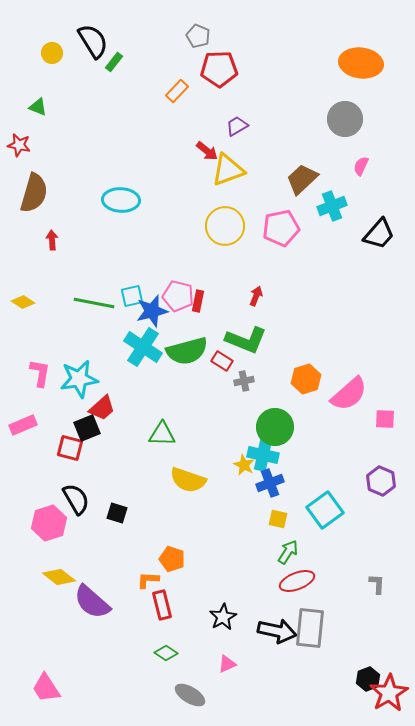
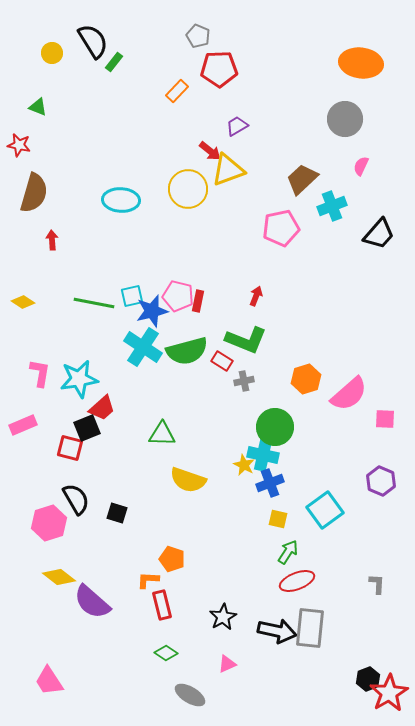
red arrow at (207, 151): moved 3 px right
yellow circle at (225, 226): moved 37 px left, 37 px up
pink trapezoid at (46, 688): moved 3 px right, 7 px up
